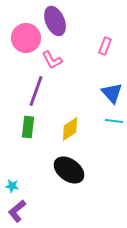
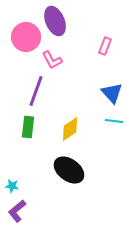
pink circle: moved 1 px up
